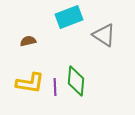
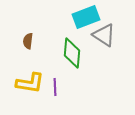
cyan rectangle: moved 17 px right
brown semicircle: rotated 70 degrees counterclockwise
green diamond: moved 4 px left, 28 px up
